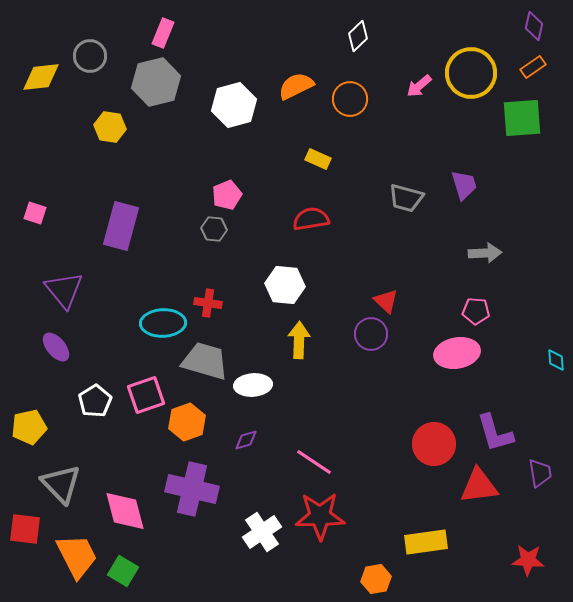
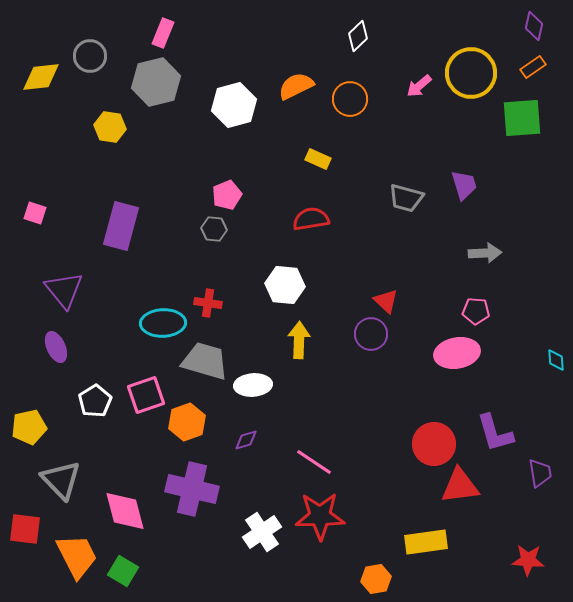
purple ellipse at (56, 347): rotated 16 degrees clockwise
gray triangle at (61, 484): moved 4 px up
red triangle at (479, 486): moved 19 px left
